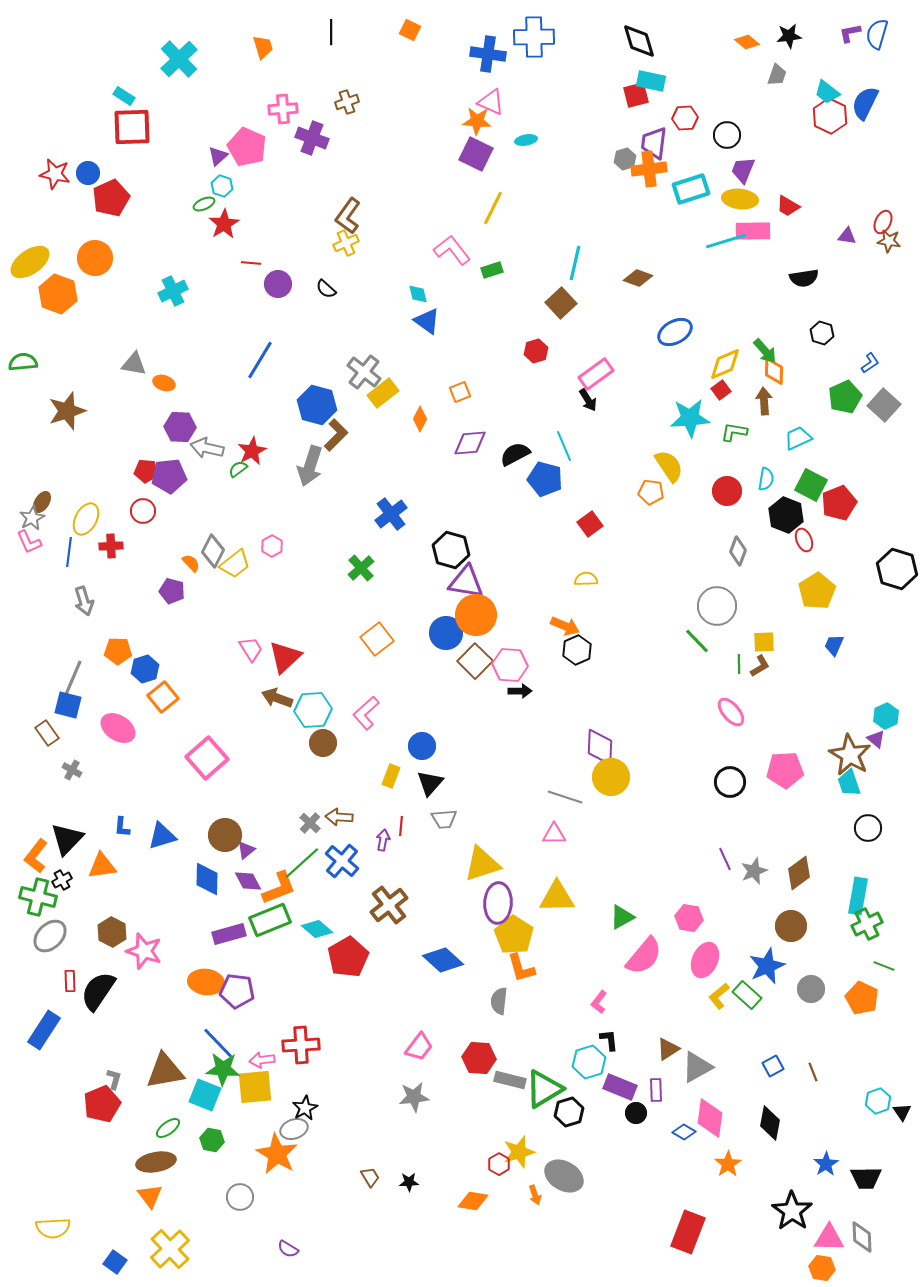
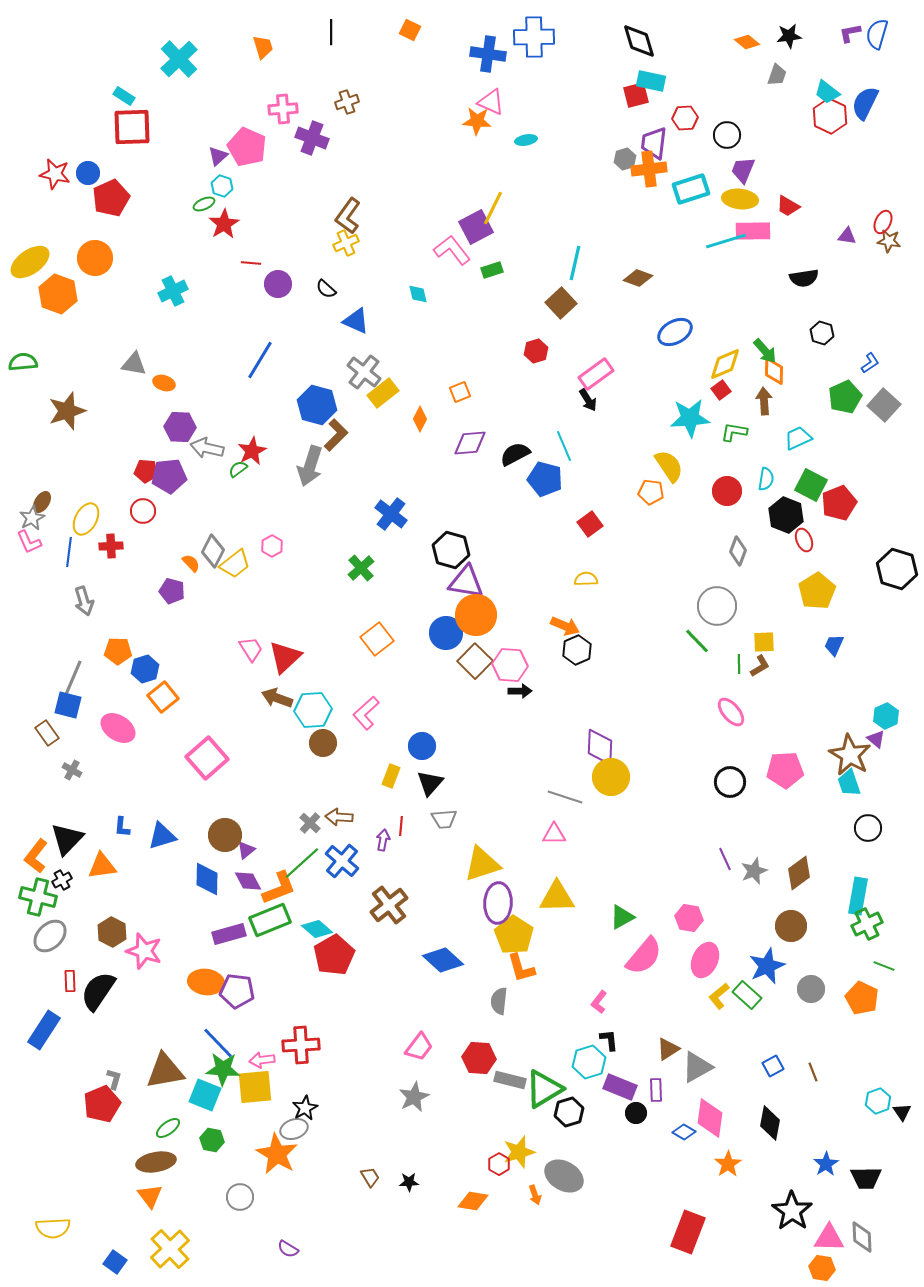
purple square at (476, 154): moved 73 px down; rotated 36 degrees clockwise
blue triangle at (427, 321): moved 71 px left; rotated 12 degrees counterclockwise
blue cross at (391, 514): rotated 16 degrees counterclockwise
red pentagon at (348, 957): moved 14 px left, 2 px up
gray star at (414, 1097): rotated 20 degrees counterclockwise
